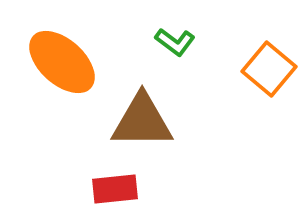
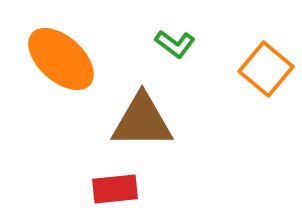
green L-shape: moved 2 px down
orange ellipse: moved 1 px left, 3 px up
orange square: moved 3 px left
